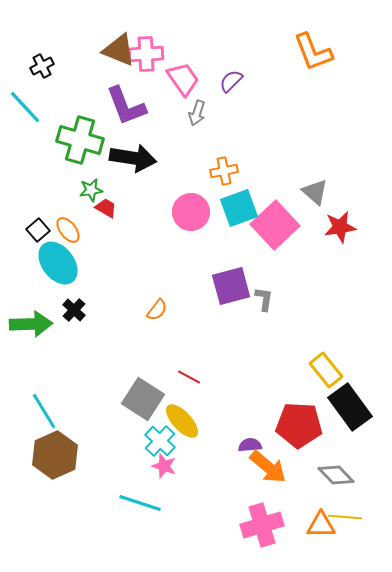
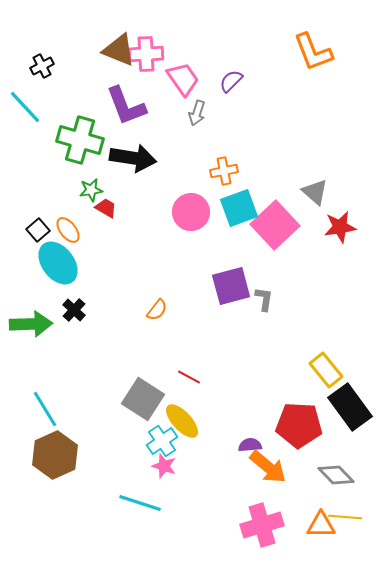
cyan line at (44, 411): moved 1 px right, 2 px up
cyan cross at (160, 441): moved 2 px right; rotated 12 degrees clockwise
